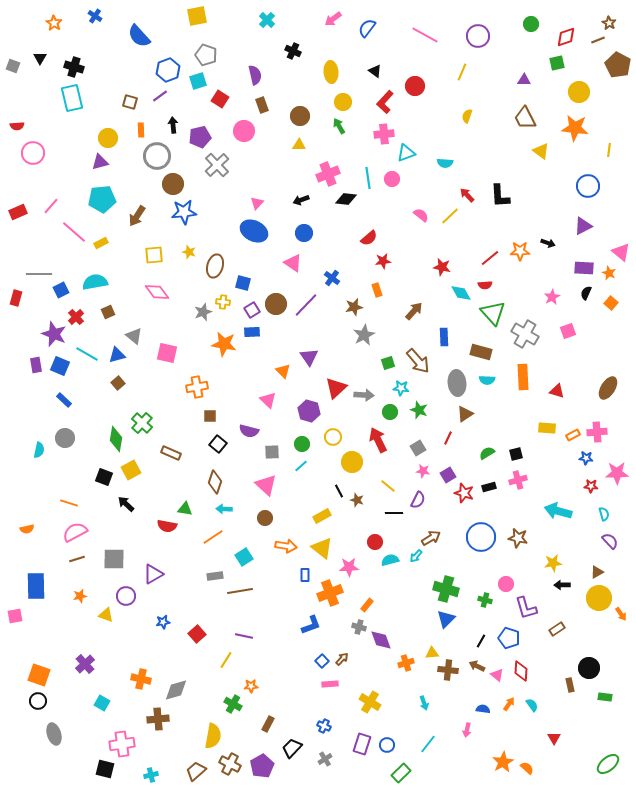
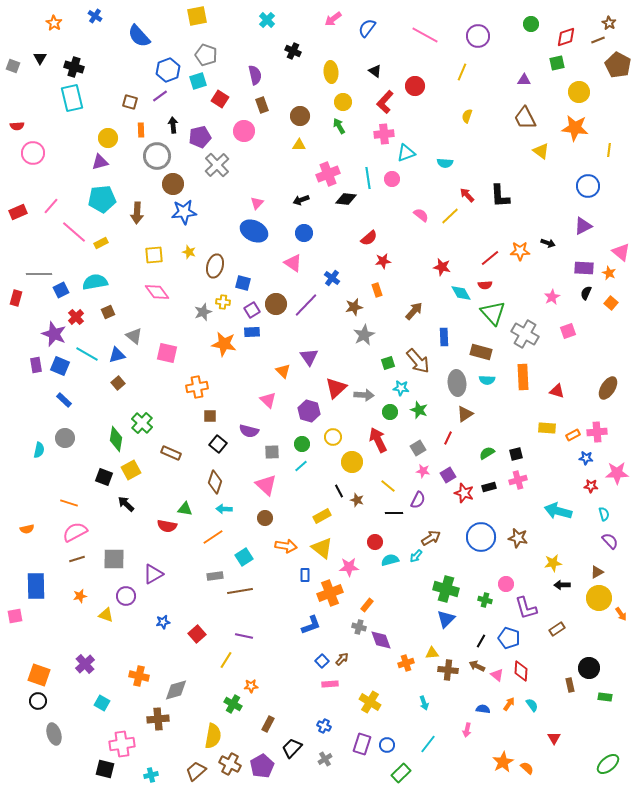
brown arrow at (137, 216): moved 3 px up; rotated 30 degrees counterclockwise
orange cross at (141, 679): moved 2 px left, 3 px up
